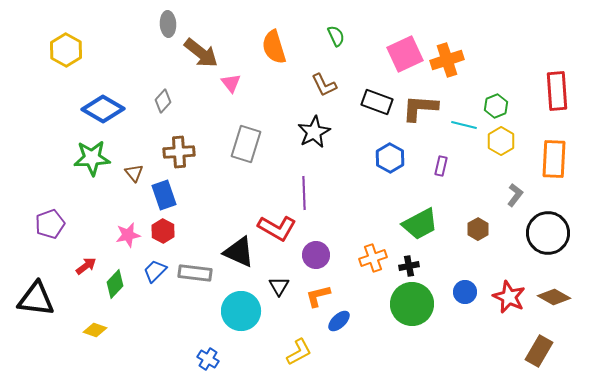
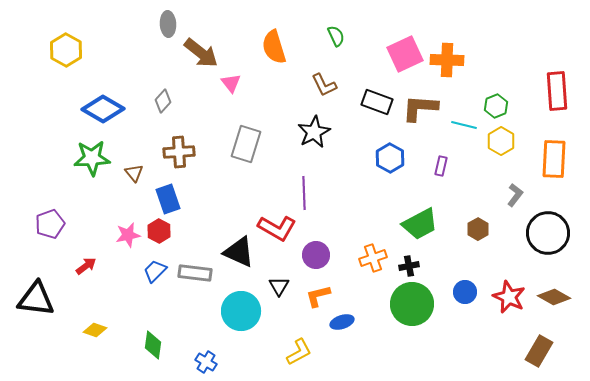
orange cross at (447, 60): rotated 20 degrees clockwise
blue rectangle at (164, 195): moved 4 px right, 4 px down
red hexagon at (163, 231): moved 4 px left
green diamond at (115, 284): moved 38 px right, 61 px down; rotated 36 degrees counterclockwise
blue ellipse at (339, 321): moved 3 px right, 1 px down; rotated 25 degrees clockwise
blue cross at (208, 359): moved 2 px left, 3 px down
